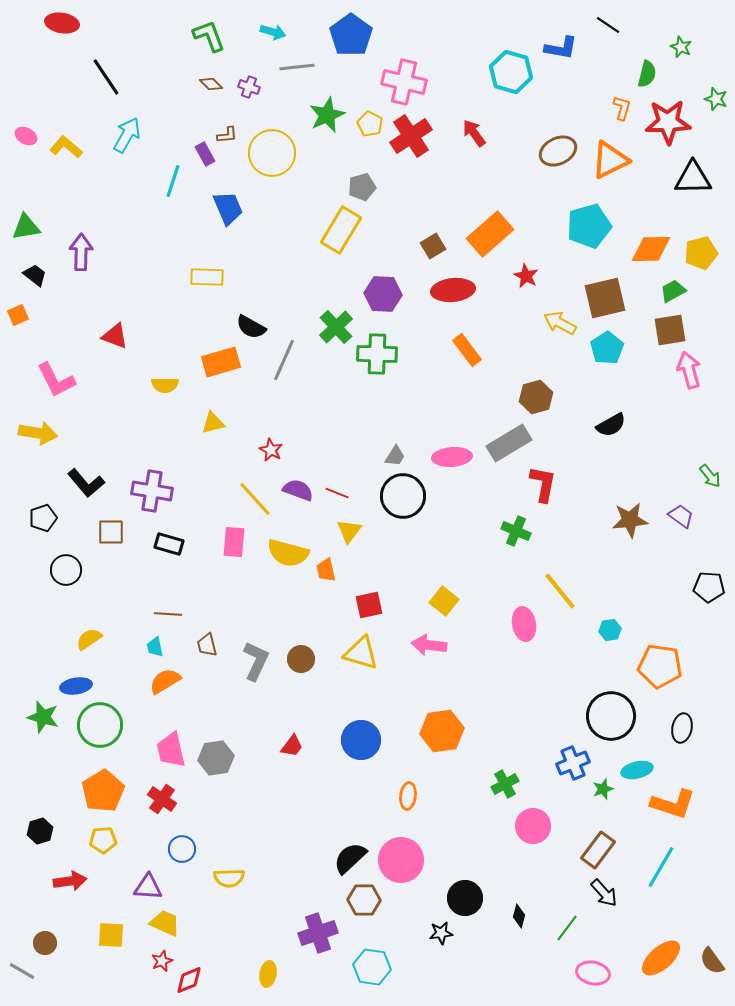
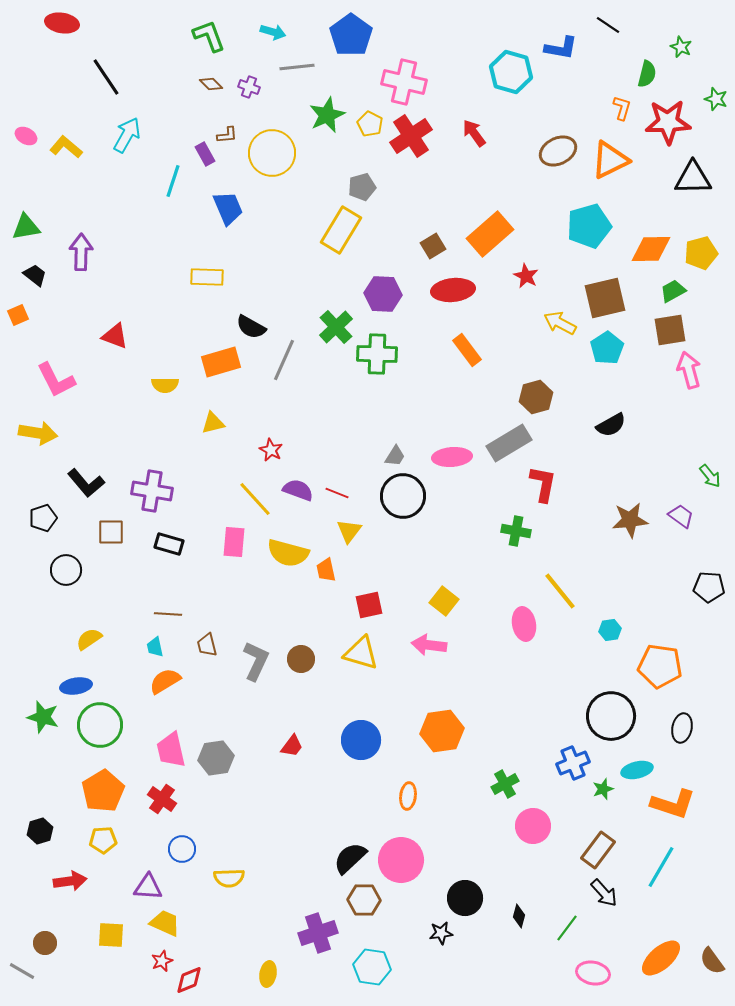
green cross at (516, 531): rotated 12 degrees counterclockwise
